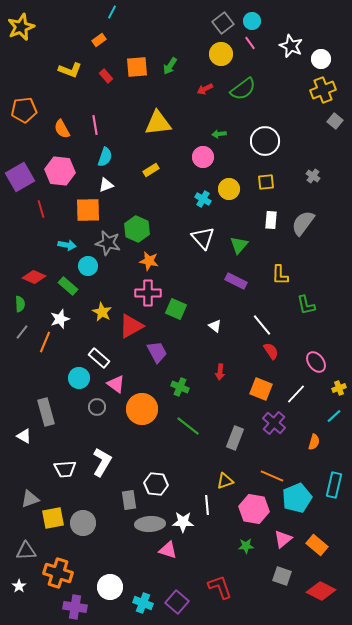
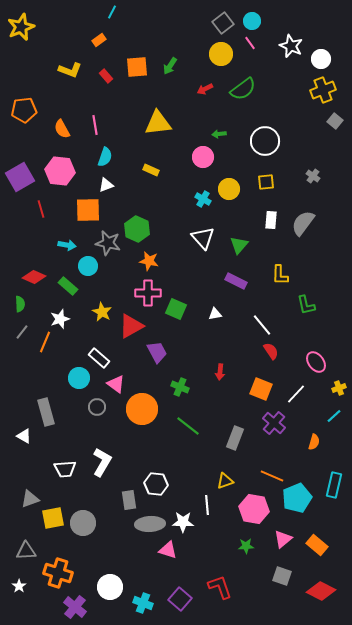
yellow rectangle at (151, 170): rotated 56 degrees clockwise
white triangle at (215, 326): moved 12 px up; rotated 48 degrees counterclockwise
purple square at (177, 602): moved 3 px right, 3 px up
purple cross at (75, 607): rotated 30 degrees clockwise
